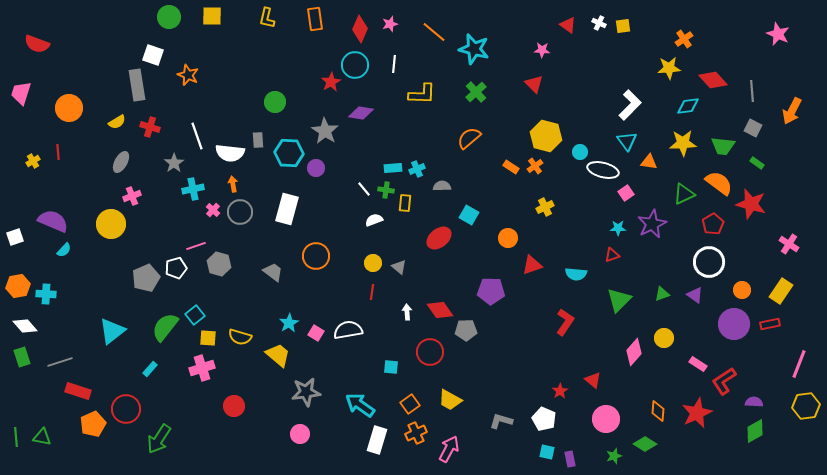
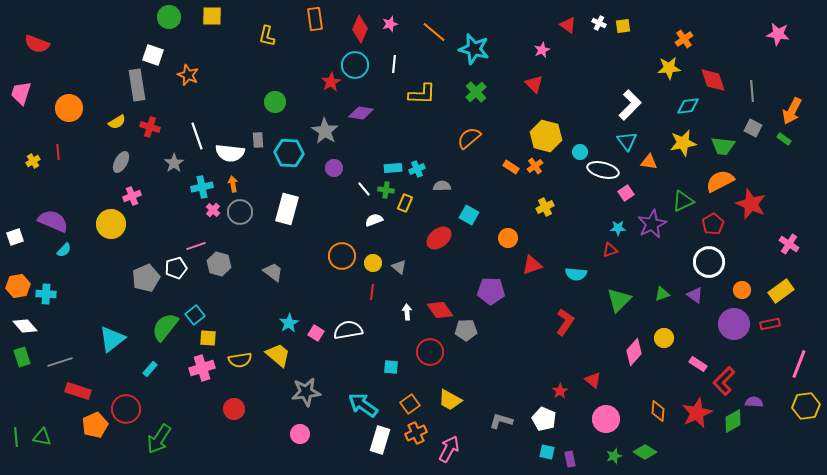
yellow L-shape at (267, 18): moved 18 px down
pink star at (778, 34): rotated 15 degrees counterclockwise
pink star at (542, 50): rotated 28 degrees counterclockwise
red diamond at (713, 80): rotated 24 degrees clockwise
yellow star at (683, 143): rotated 8 degrees counterclockwise
green rectangle at (757, 163): moved 27 px right, 24 px up
purple circle at (316, 168): moved 18 px right
orange semicircle at (719, 183): moved 1 px right, 2 px up; rotated 64 degrees counterclockwise
cyan cross at (193, 189): moved 9 px right, 2 px up
green triangle at (684, 194): moved 1 px left, 7 px down
yellow rectangle at (405, 203): rotated 18 degrees clockwise
red star at (751, 204): rotated 8 degrees clockwise
red triangle at (612, 255): moved 2 px left, 5 px up
orange circle at (316, 256): moved 26 px right
yellow rectangle at (781, 291): rotated 20 degrees clockwise
cyan triangle at (112, 331): moved 8 px down
yellow semicircle at (240, 337): moved 23 px down; rotated 25 degrees counterclockwise
red L-shape at (724, 381): rotated 12 degrees counterclockwise
cyan arrow at (360, 405): moved 3 px right
red circle at (234, 406): moved 3 px down
orange pentagon at (93, 424): moved 2 px right, 1 px down
green diamond at (755, 431): moved 22 px left, 10 px up
white rectangle at (377, 440): moved 3 px right
green diamond at (645, 444): moved 8 px down
